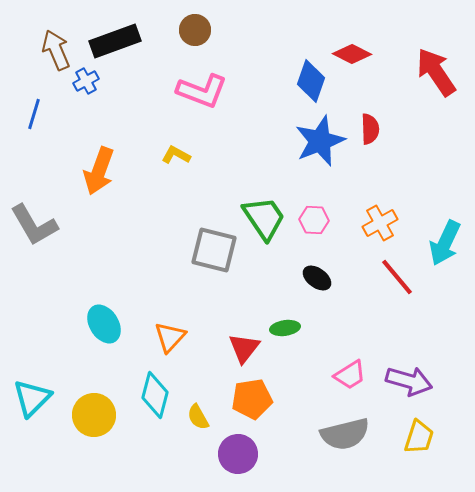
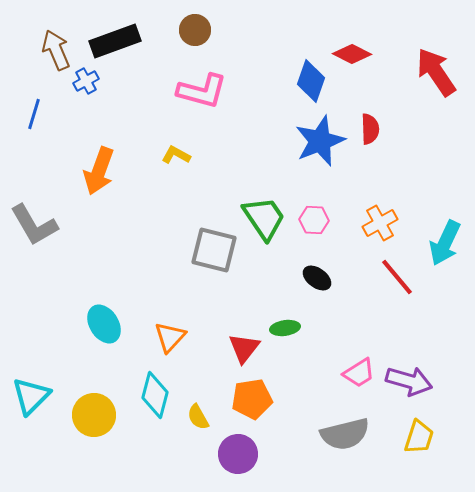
pink L-shape: rotated 6 degrees counterclockwise
pink trapezoid: moved 9 px right, 2 px up
cyan triangle: moved 1 px left, 2 px up
